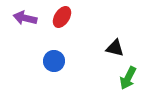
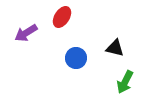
purple arrow: moved 1 px right, 15 px down; rotated 45 degrees counterclockwise
blue circle: moved 22 px right, 3 px up
green arrow: moved 3 px left, 4 px down
